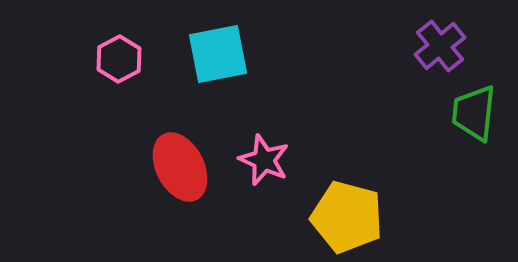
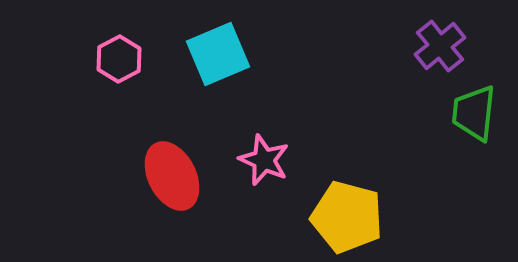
cyan square: rotated 12 degrees counterclockwise
red ellipse: moved 8 px left, 9 px down
